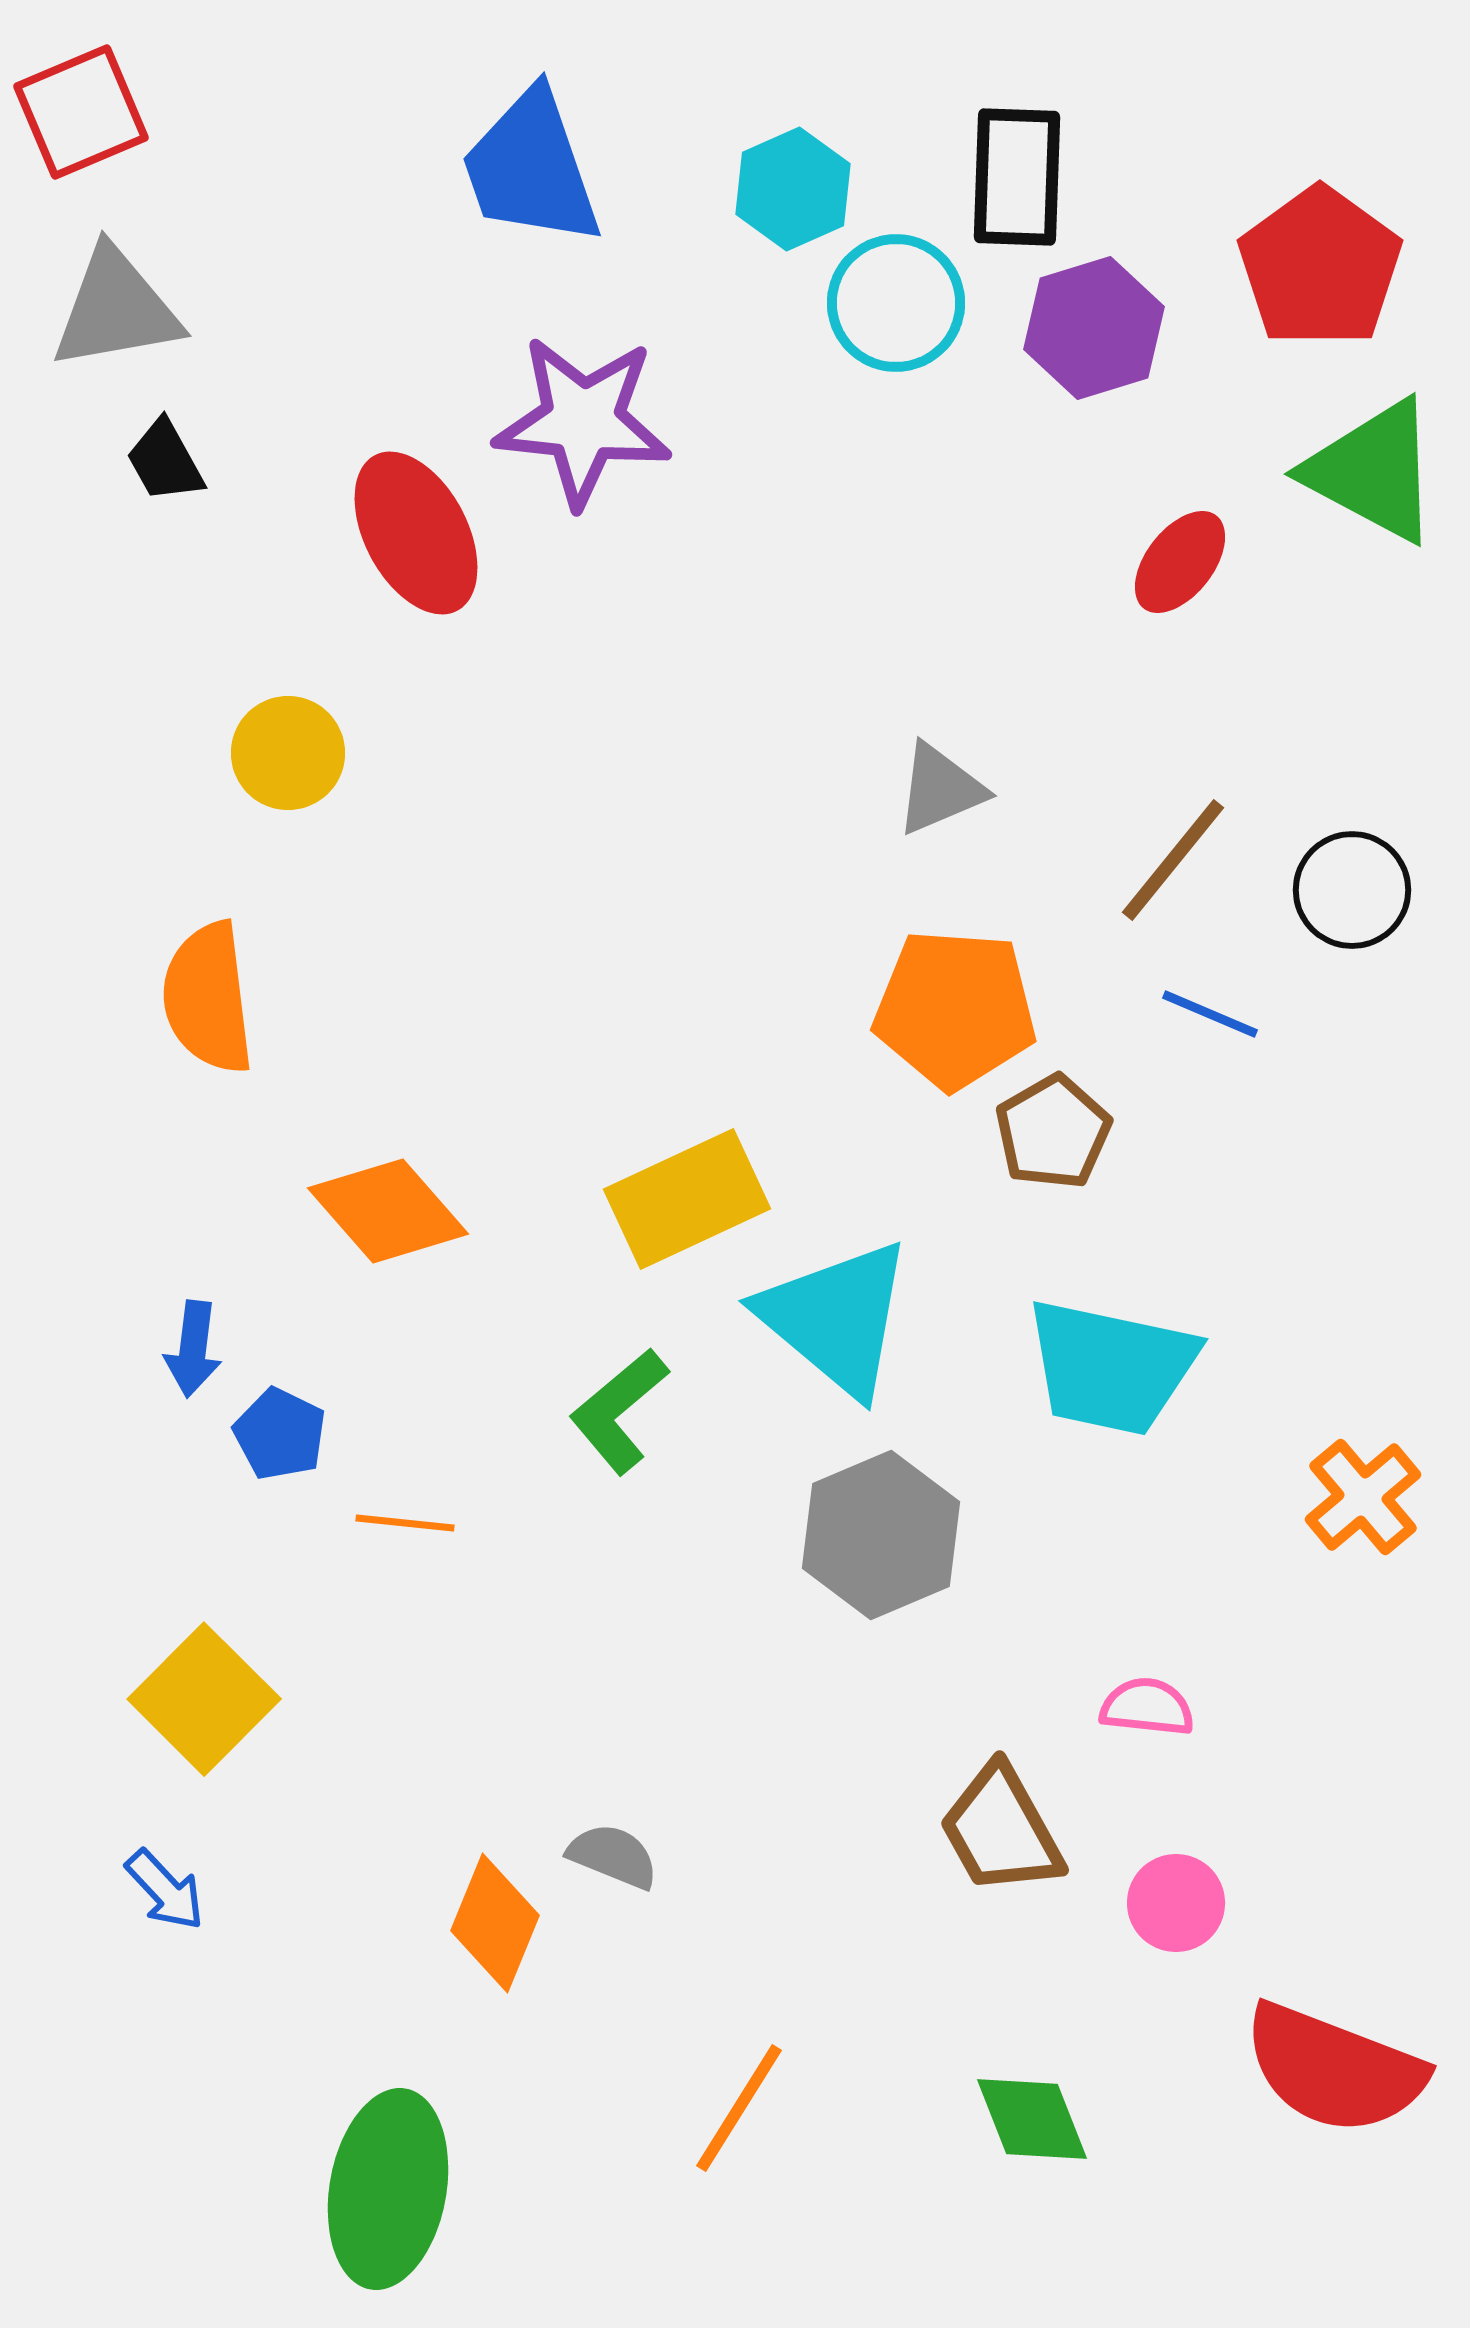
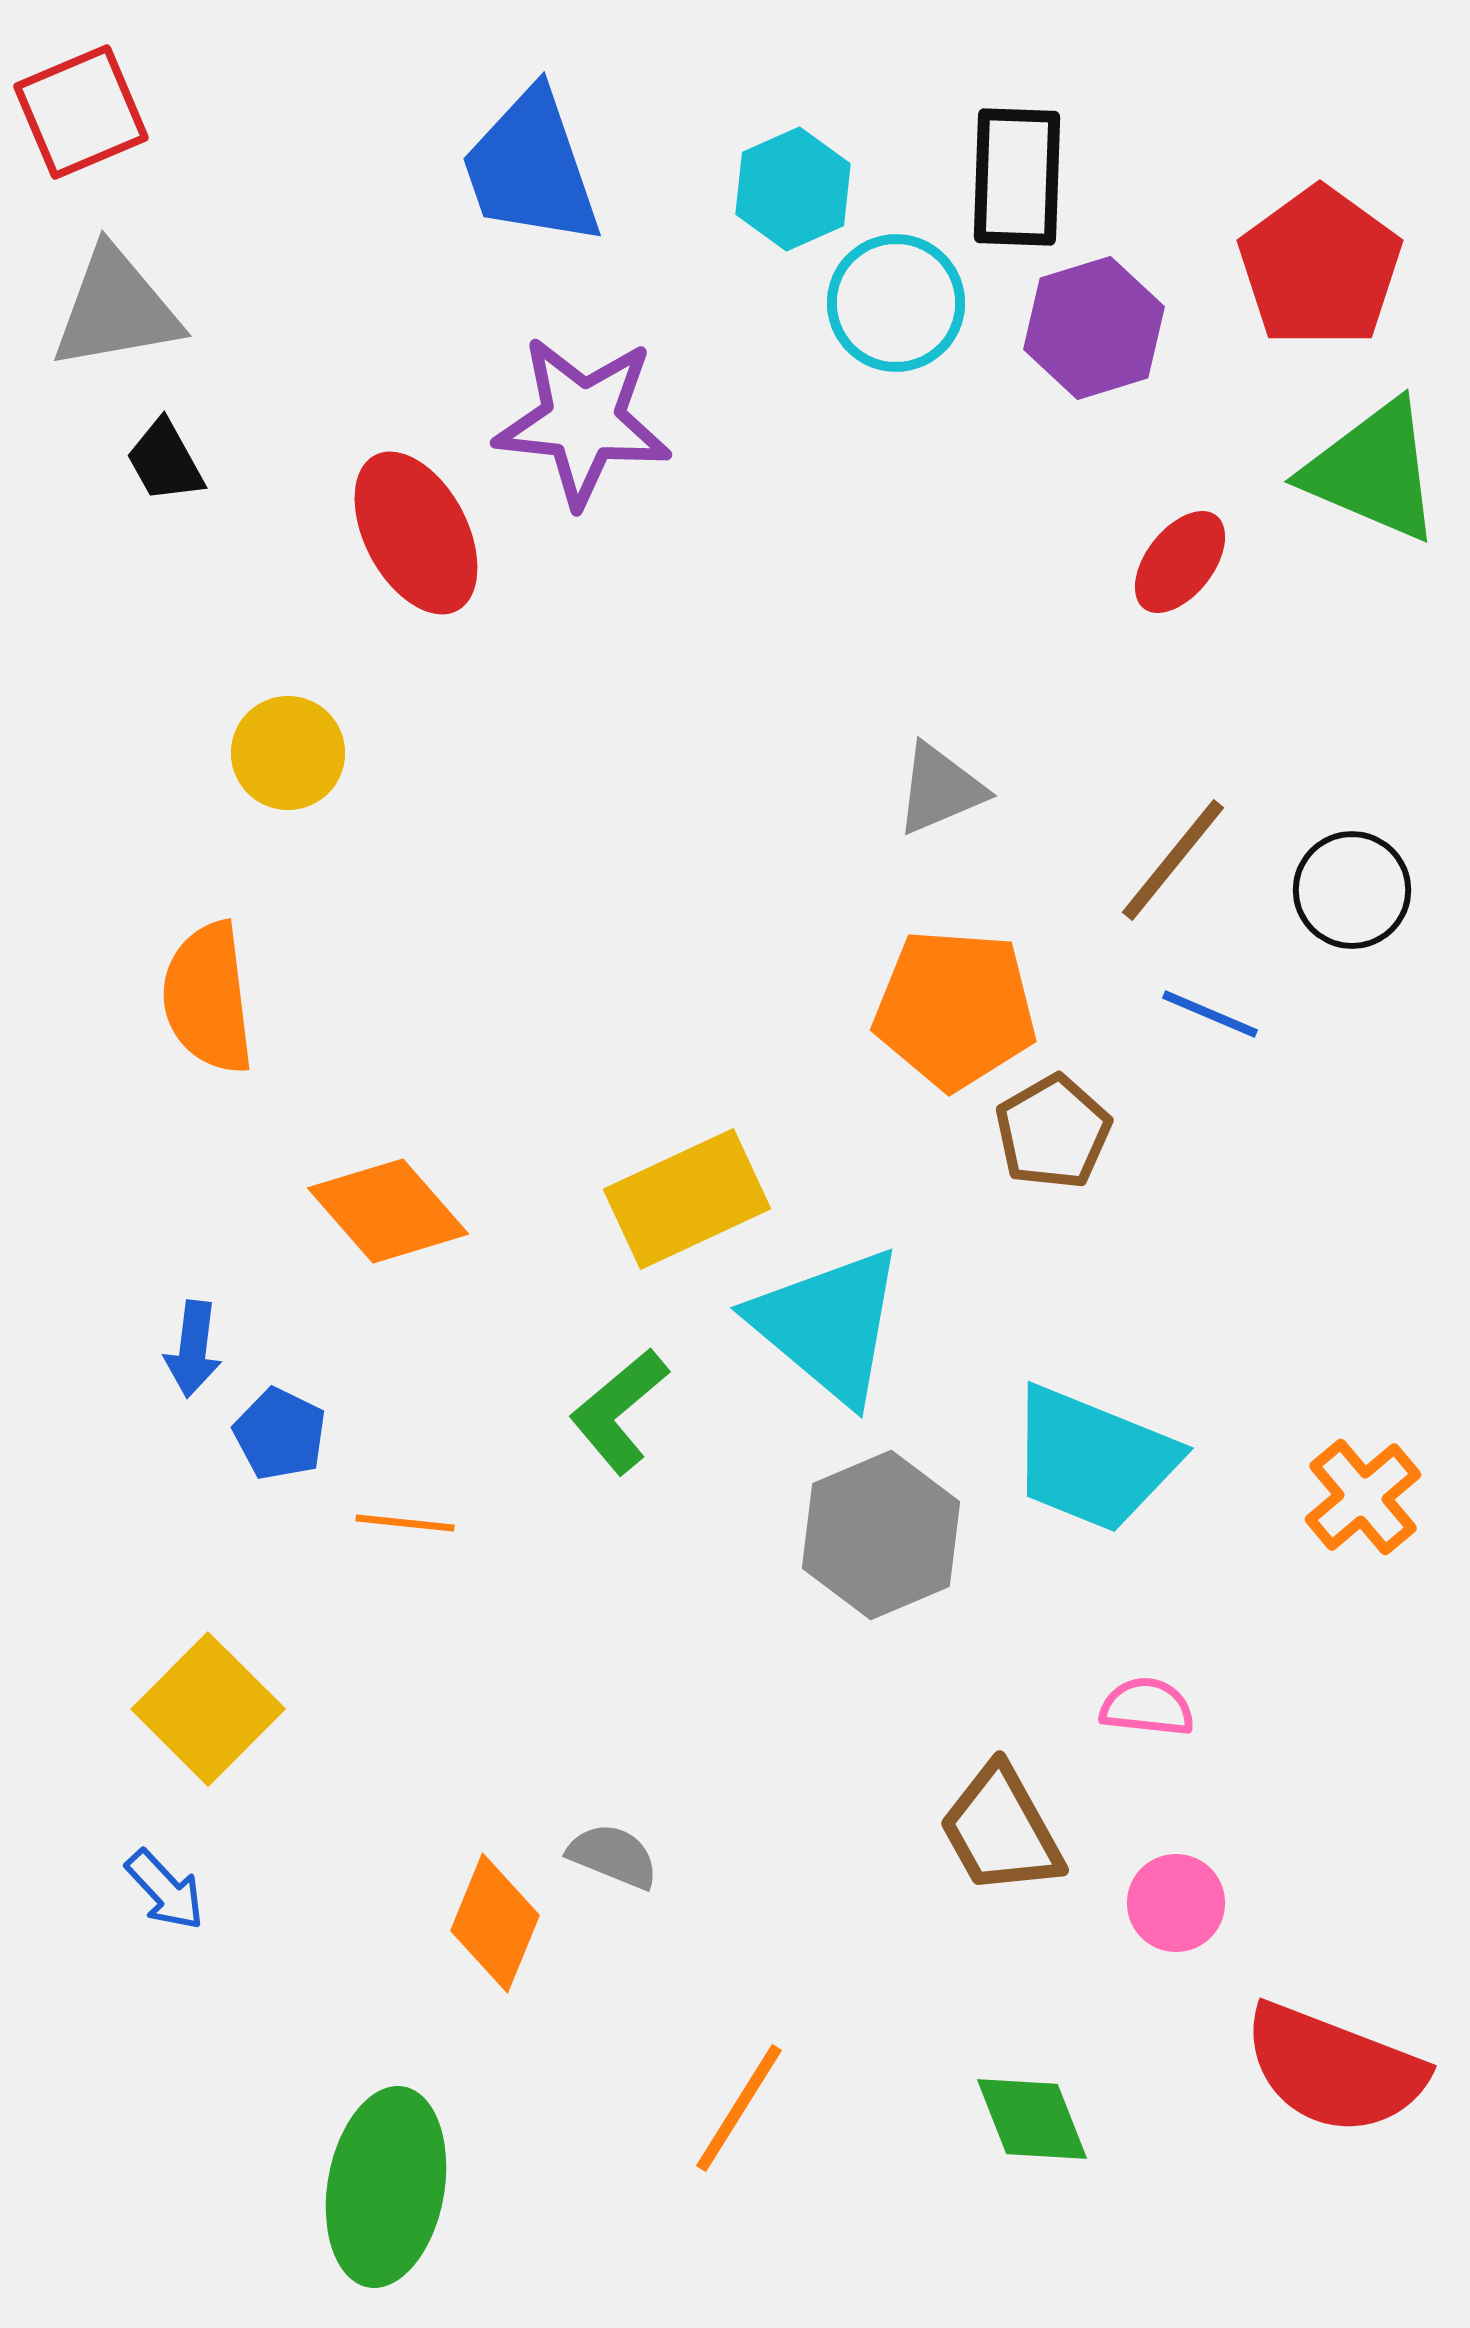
green triangle at (1373, 471): rotated 5 degrees counterclockwise
cyan triangle at (836, 1318): moved 8 px left, 7 px down
cyan trapezoid at (1111, 1367): moved 18 px left, 92 px down; rotated 10 degrees clockwise
yellow square at (204, 1699): moved 4 px right, 10 px down
green ellipse at (388, 2189): moved 2 px left, 2 px up
